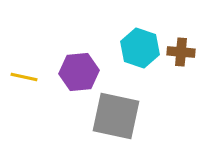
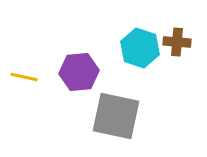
brown cross: moved 4 px left, 10 px up
